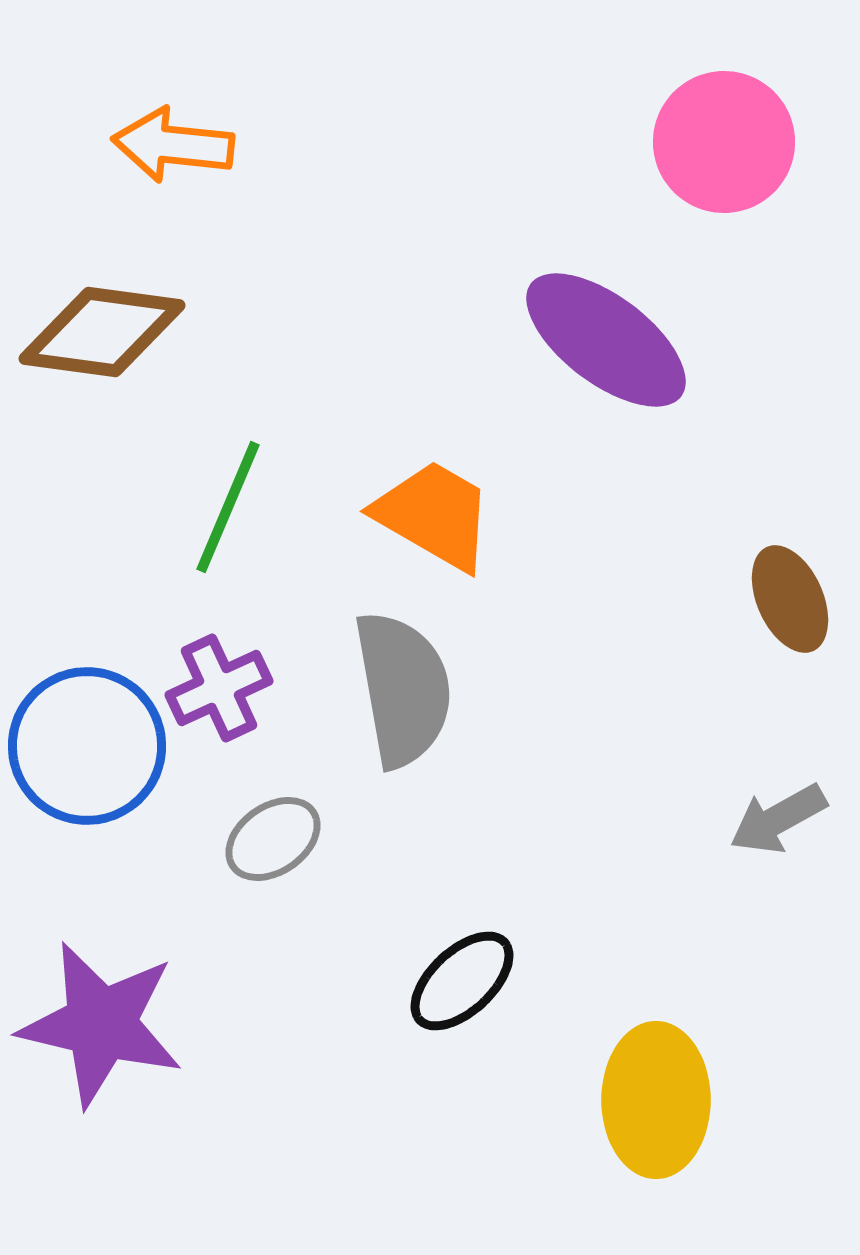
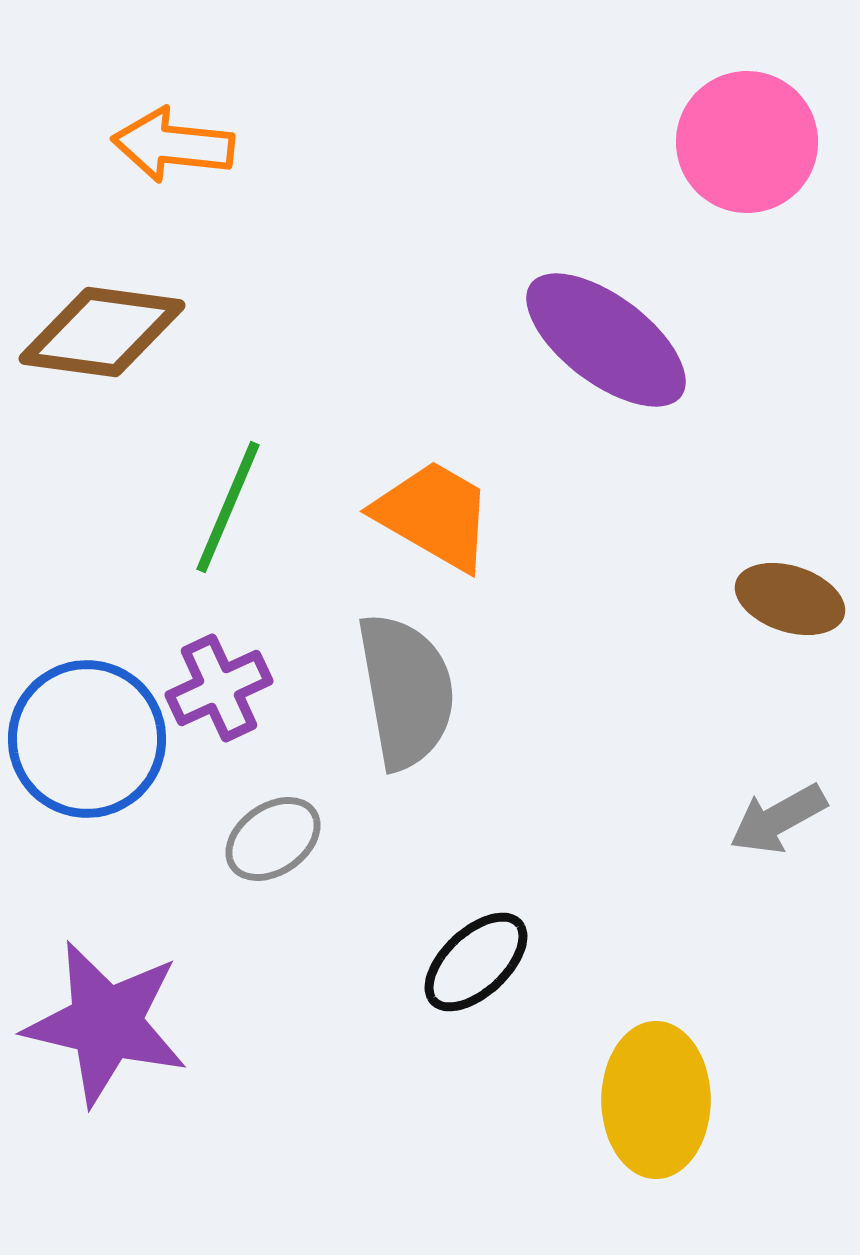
pink circle: moved 23 px right
brown ellipse: rotated 48 degrees counterclockwise
gray semicircle: moved 3 px right, 2 px down
blue circle: moved 7 px up
black ellipse: moved 14 px right, 19 px up
purple star: moved 5 px right, 1 px up
